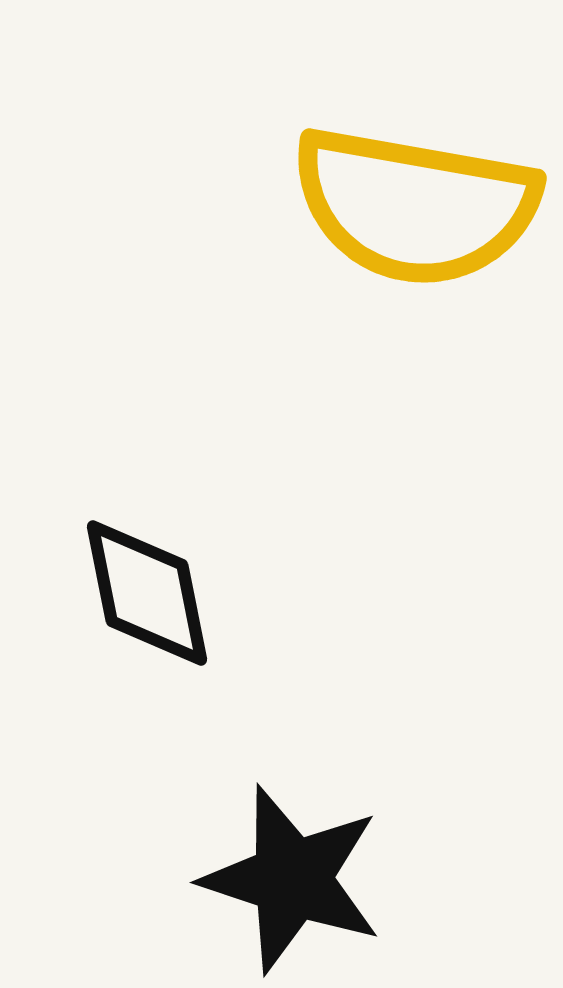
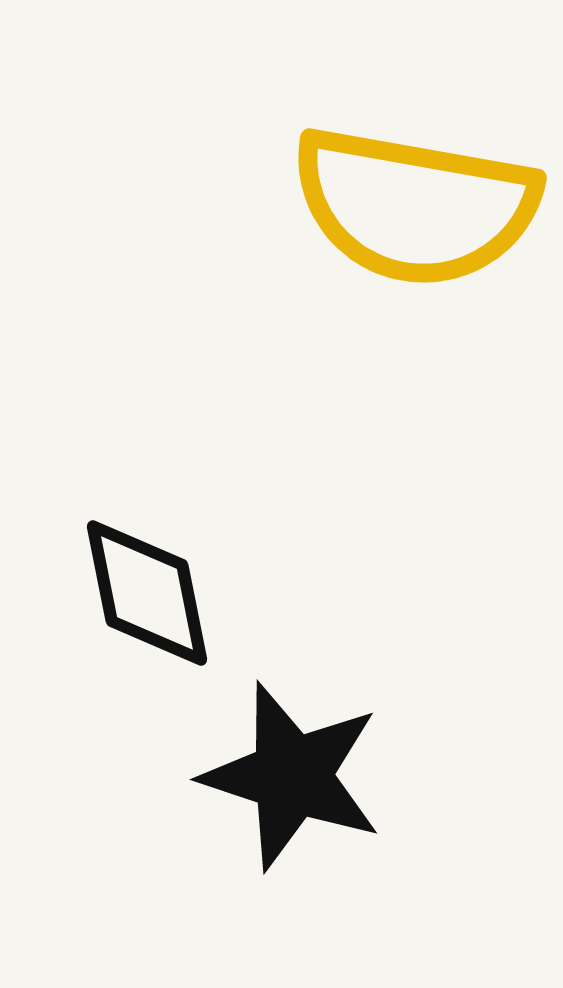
black star: moved 103 px up
